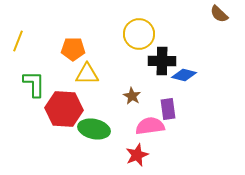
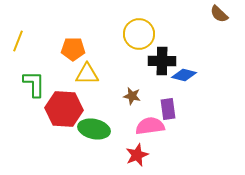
brown star: rotated 18 degrees counterclockwise
